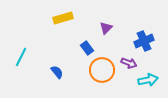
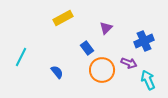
yellow rectangle: rotated 12 degrees counterclockwise
cyan arrow: rotated 102 degrees counterclockwise
